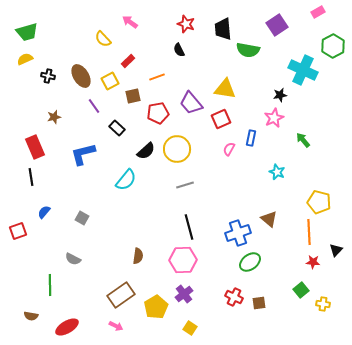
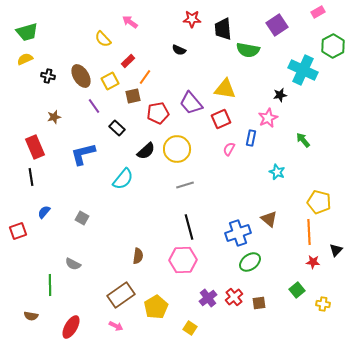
red star at (186, 24): moved 6 px right, 5 px up; rotated 18 degrees counterclockwise
black semicircle at (179, 50): rotated 40 degrees counterclockwise
orange line at (157, 77): moved 12 px left; rotated 35 degrees counterclockwise
pink star at (274, 118): moved 6 px left
cyan semicircle at (126, 180): moved 3 px left, 1 px up
gray semicircle at (73, 259): moved 5 px down
green square at (301, 290): moved 4 px left
purple cross at (184, 294): moved 24 px right, 4 px down
red cross at (234, 297): rotated 24 degrees clockwise
red ellipse at (67, 327): moved 4 px right; rotated 30 degrees counterclockwise
